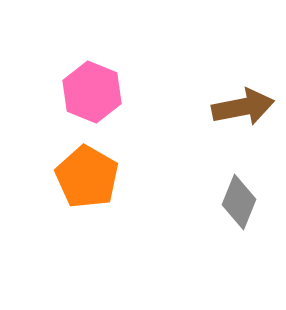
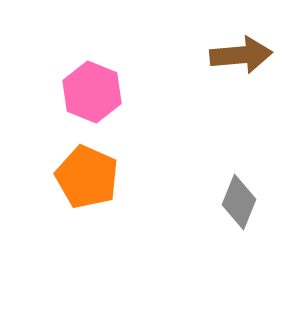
brown arrow: moved 2 px left, 52 px up; rotated 6 degrees clockwise
orange pentagon: rotated 6 degrees counterclockwise
